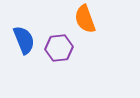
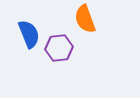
blue semicircle: moved 5 px right, 6 px up
